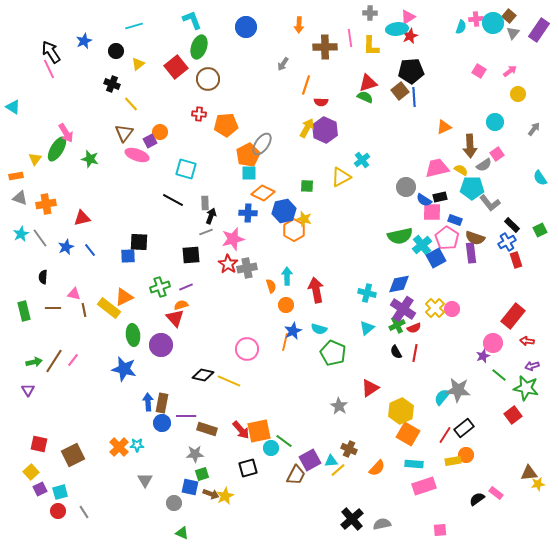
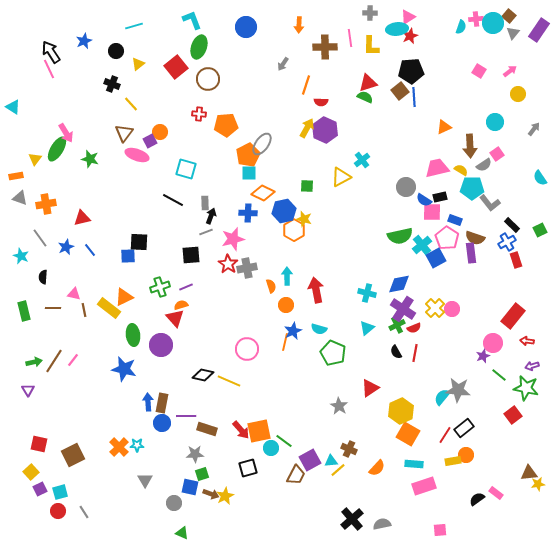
cyan star at (21, 234): moved 22 px down; rotated 21 degrees counterclockwise
